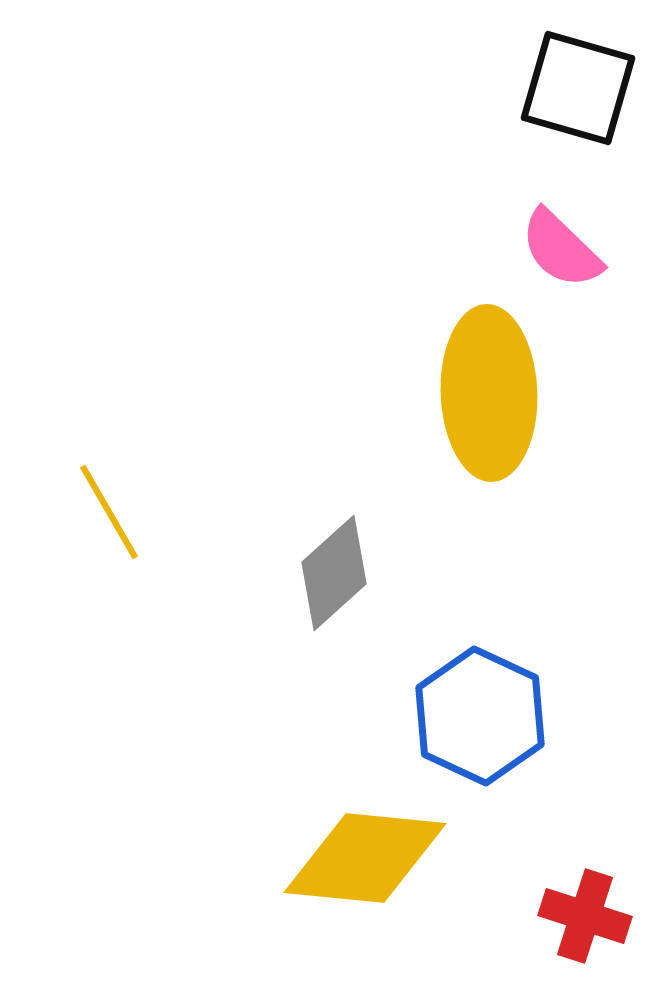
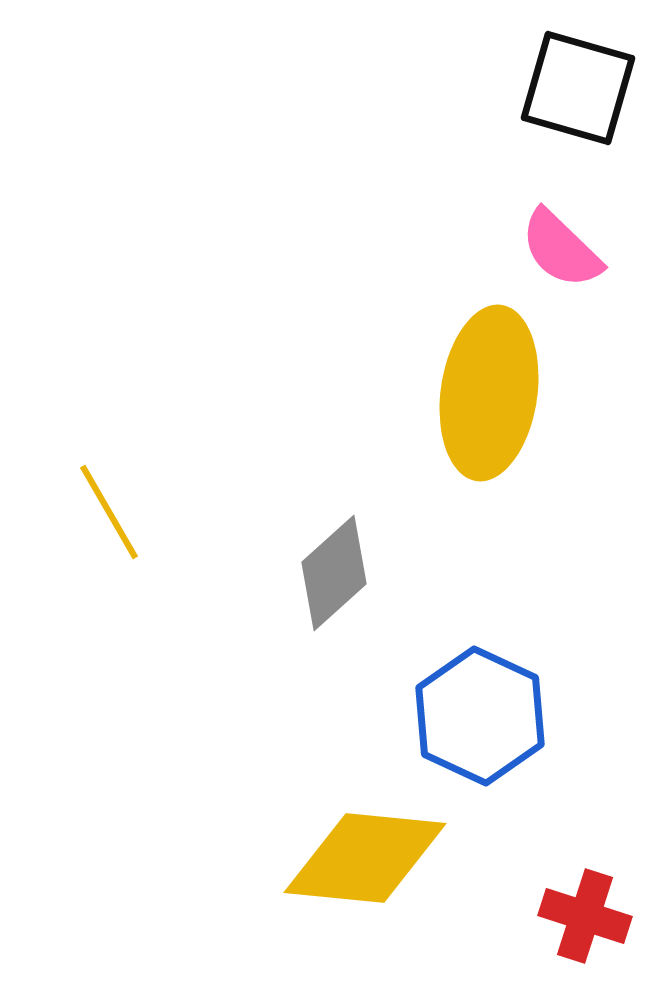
yellow ellipse: rotated 10 degrees clockwise
